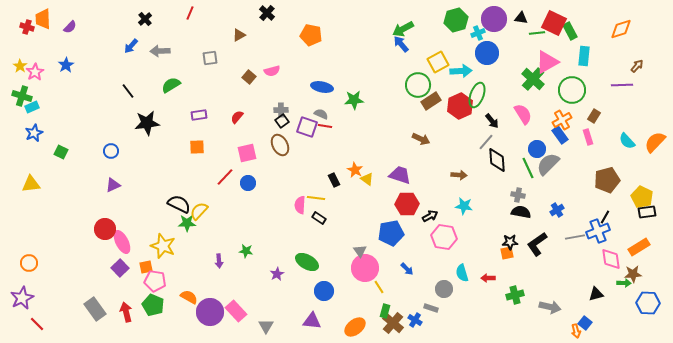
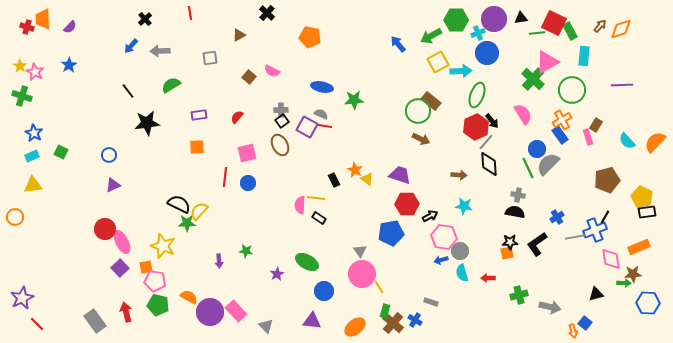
red line at (190, 13): rotated 32 degrees counterclockwise
black triangle at (521, 18): rotated 16 degrees counterclockwise
green hexagon at (456, 20): rotated 15 degrees clockwise
green arrow at (403, 29): moved 28 px right, 7 px down
orange pentagon at (311, 35): moved 1 px left, 2 px down
blue arrow at (401, 44): moved 3 px left
blue star at (66, 65): moved 3 px right
brown arrow at (637, 66): moved 37 px left, 40 px up
pink semicircle at (272, 71): rotated 42 degrees clockwise
pink star at (35, 72): rotated 12 degrees counterclockwise
green circle at (418, 85): moved 26 px down
brown rectangle at (431, 101): rotated 72 degrees clockwise
red hexagon at (460, 106): moved 16 px right, 21 px down
cyan rectangle at (32, 107): moved 49 px down
brown rectangle at (594, 116): moved 2 px right, 9 px down
purple square at (307, 127): rotated 10 degrees clockwise
blue star at (34, 133): rotated 18 degrees counterclockwise
blue circle at (111, 151): moved 2 px left, 4 px down
black diamond at (497, 160): moved 8 px left, 4 px down
red line at (225, 177): rotated 36 degrees counterclockwise
yellow triangle at (31, 184): moved 2 px right, 1 px down
blue cross at (557, 210): moved 7 px down
black semicircle at (521, 212): moved 6 px left
blue cross at (598, 231): moved 3 px left, 1 px up
orange rectangle at (639, 247): rotated 10 degrees clockwise
orange circle at (29, 263): moved 14 px left, 46 px up
pink circle at (365, 268): moved 3 px left, 6 px down
blue arrow at (407, 269): moved 34 px right, 9 px up; rotated 120 degrees clockwise
gray circle at (444, 289): moved 16 px right, 38 px up
green cross at (515, 295): moved 4 px right
green pentagon at (153, 305): moved 5 px right; rotated 10 degrees counterclockwise
gray rectangle at (431, 308): moved 6 px up
gray rectangle at (95, 309): moved 12 px down
gray triangle at (266, 326): rotated 14 degrees counterclockwise
orange arrow at (576, 331): moved 3 px left
